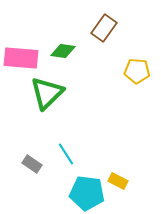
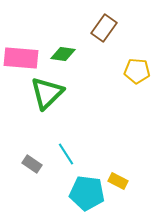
green diamond: moved 3 px down
